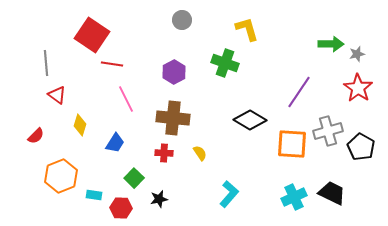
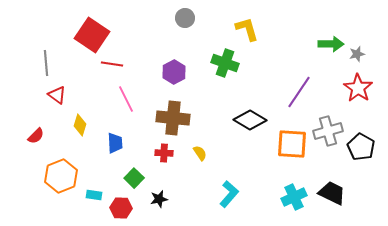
gray circle: moved 3 px right, 2 px up
blue trapezoid: rotated 35 degrees counterclockwise
